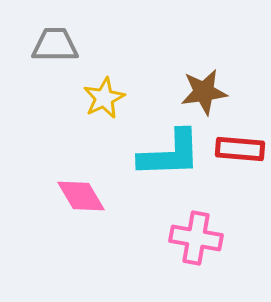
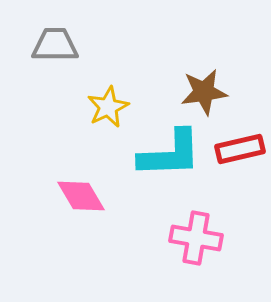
yellow star: moved 4 px right, 9 px down
red rectangle: rotated 18 degrees counterclockwise
